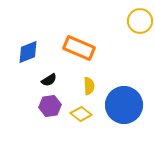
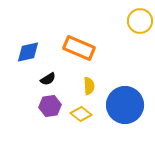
blue diamond: rotated 10 degrees clockwise
black semicircle: moved 1 px left, 1 px up
blue circle: moved 1 px right
